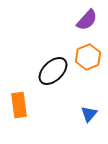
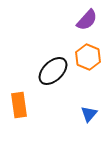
orange hexagon: rotated 15 degrees counterclockwise
